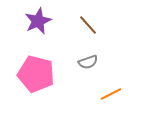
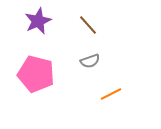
gray semicircle: moved 2 px right, 1 px up
